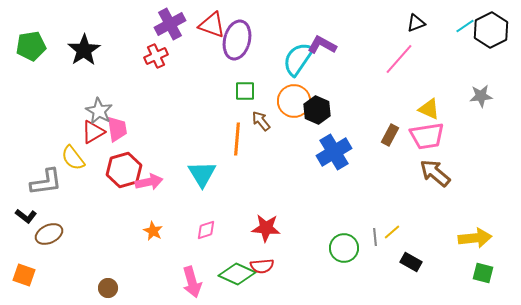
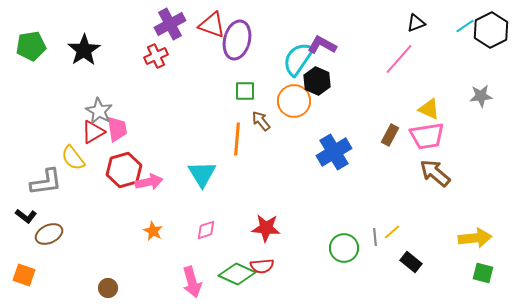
black hexagon at (317, 110): moved 29 px up
black rectangle at (411, 262): rotated 10 degrees clockwise
